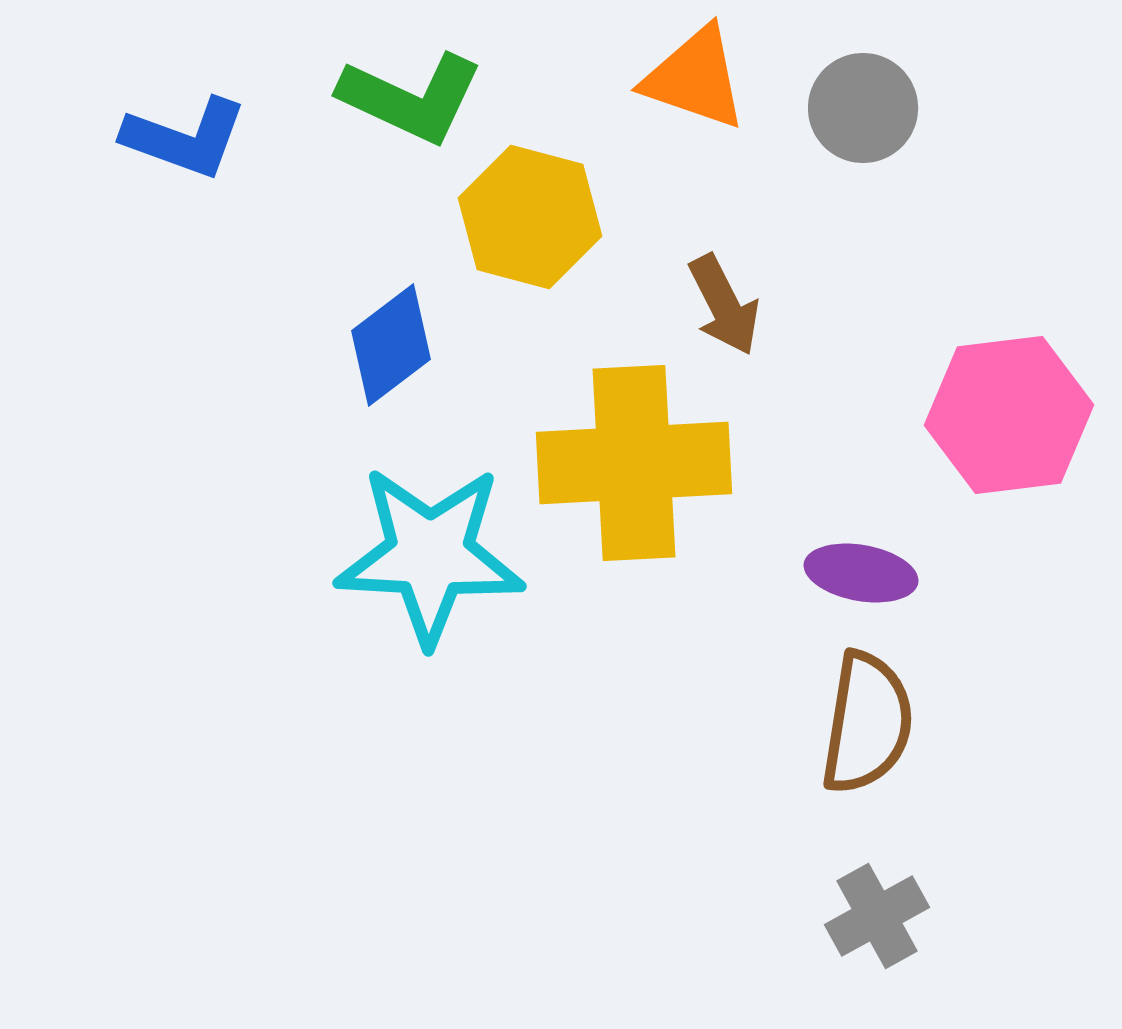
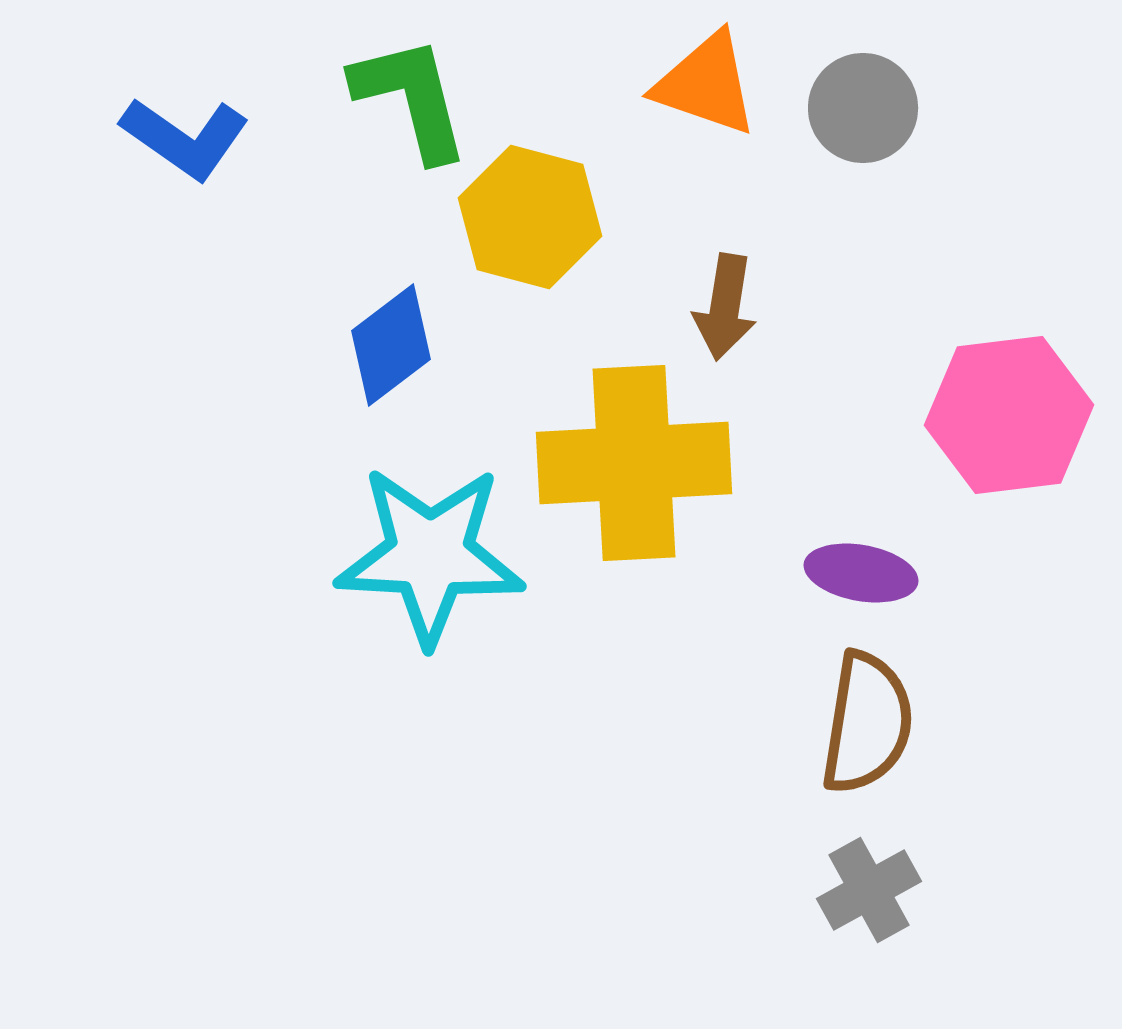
orange triangle: moved 11 px right, 6 px down
green L-shape: rotated 129 degrees counterclockwise
blue L-shape: rotated 15 degrees clockwise
brown arrow: moved 1 px right, 2 px down; rotated 36 degrees clockwise
gray cross: moved 8 px left, 26 px up
